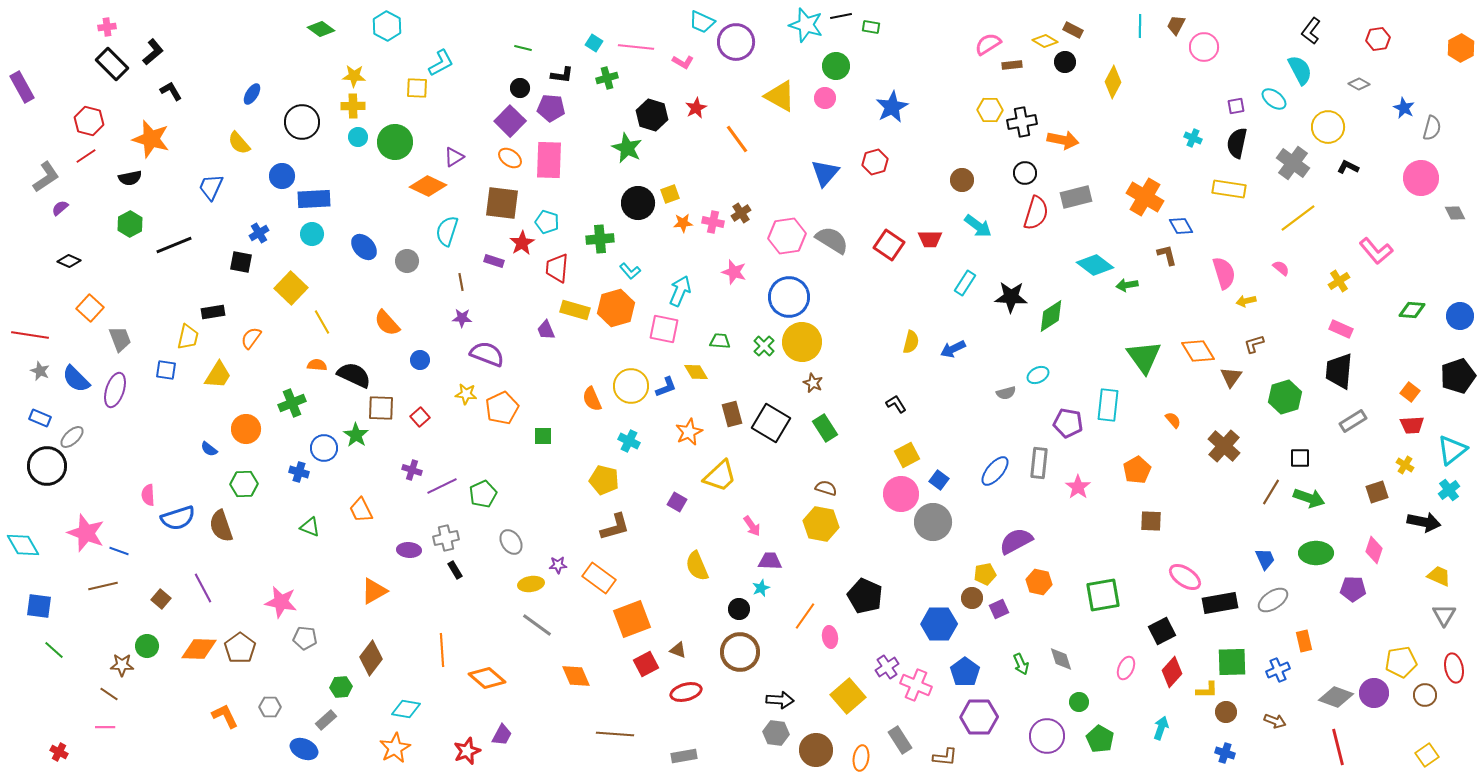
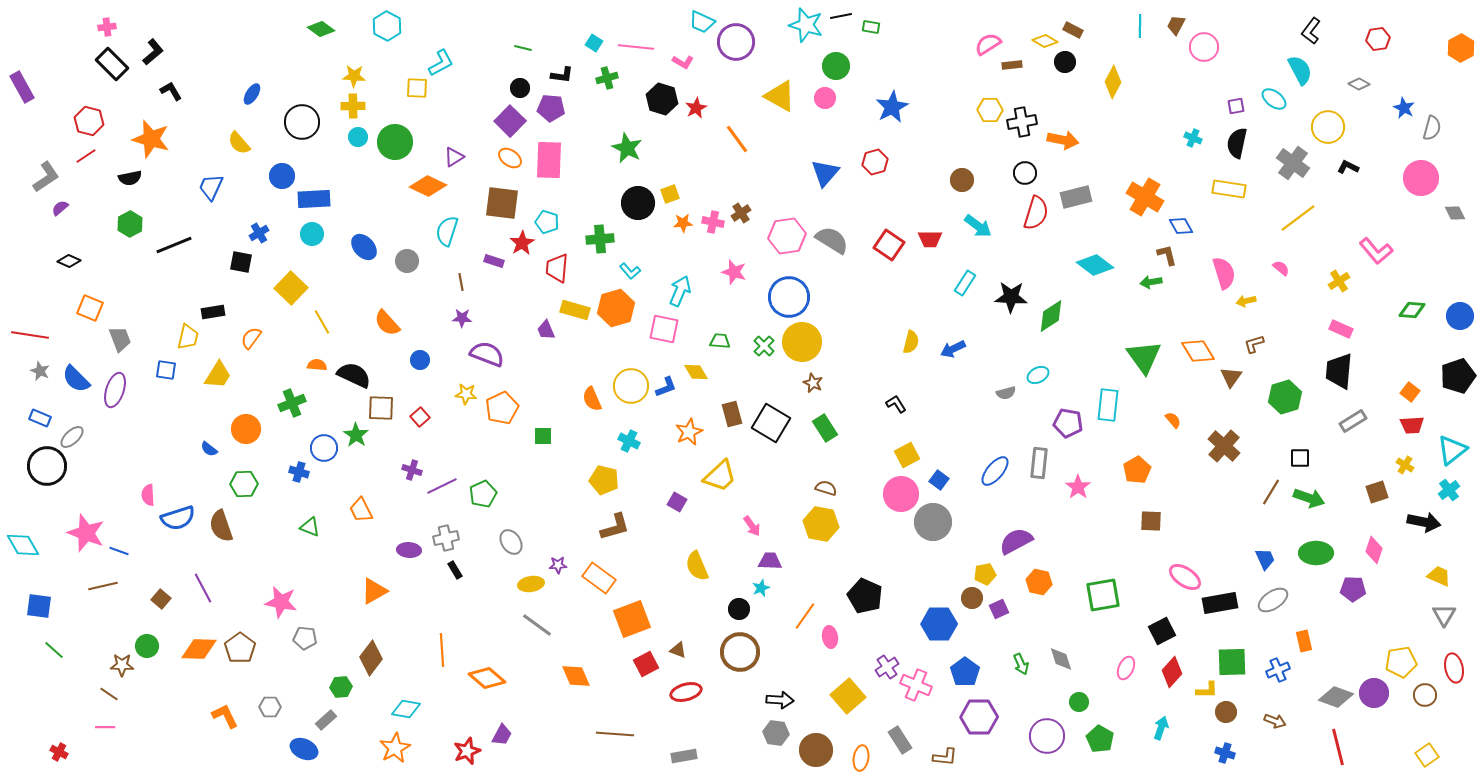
black hexagon at (652, 115): moved 10 px right, 16 px up
green arrow at (1127, 285): moved 24 px right, 3 px up
orange square at (90, 308): rotated 20 degrees counterclockwise
